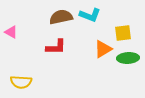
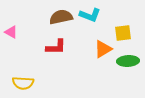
green ellipse: moved 3 px down
yellow semicircle: moved 2 px right, 1 px down
